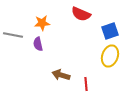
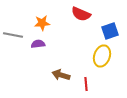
purple semicircle: rotated 96 degrees clockwise
yellow ellipse: moved 8 px left
